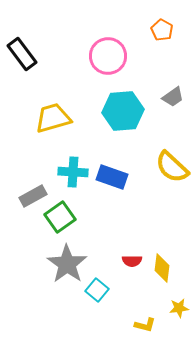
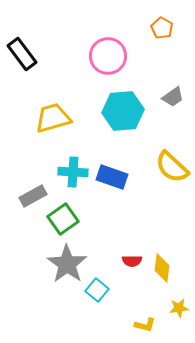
orange pentagon: moved 2 px up
green square: moved 3 px right, 2 px down
